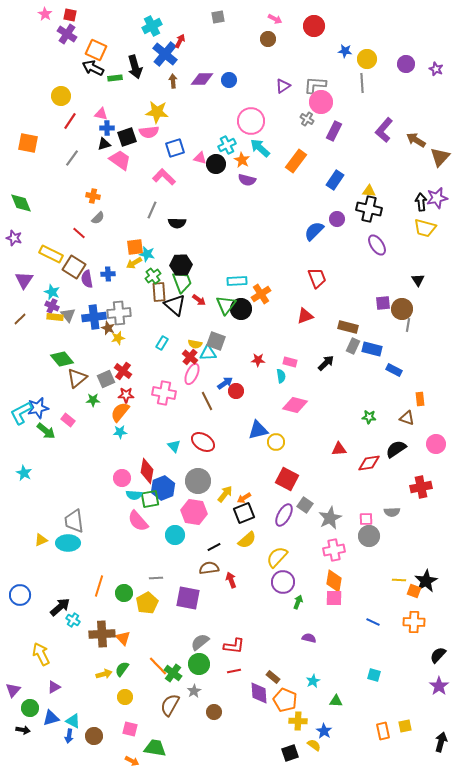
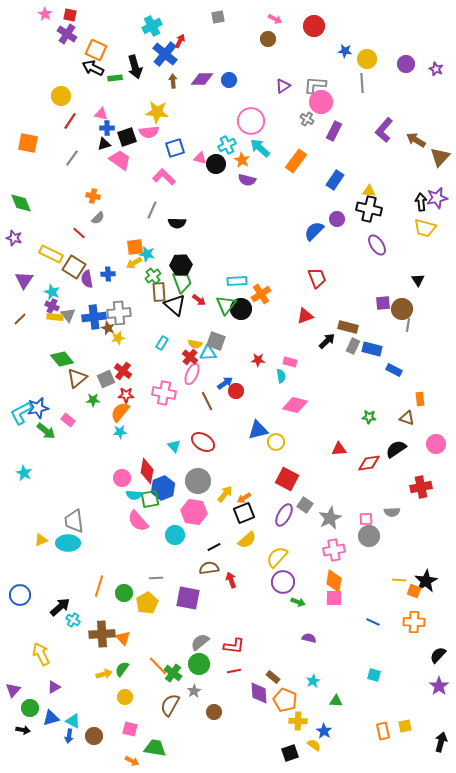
black arrow at (326, 363): moved 1 px right, 22 px up
green arrow at (298, 602): rotated 88 degrees clockwise
